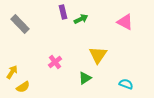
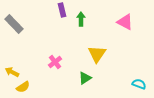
purple rectangle: moved 1 px left, 2 px up
green arrow: rotated 64 degrees counterclockwise
gray rectangle: moved 6 px left
yellow triangle: moved 1 px left, 1 px up
yellow arrow: rotated 96 degrees counterclockwise
cyan semicircle: moved 13 px right
